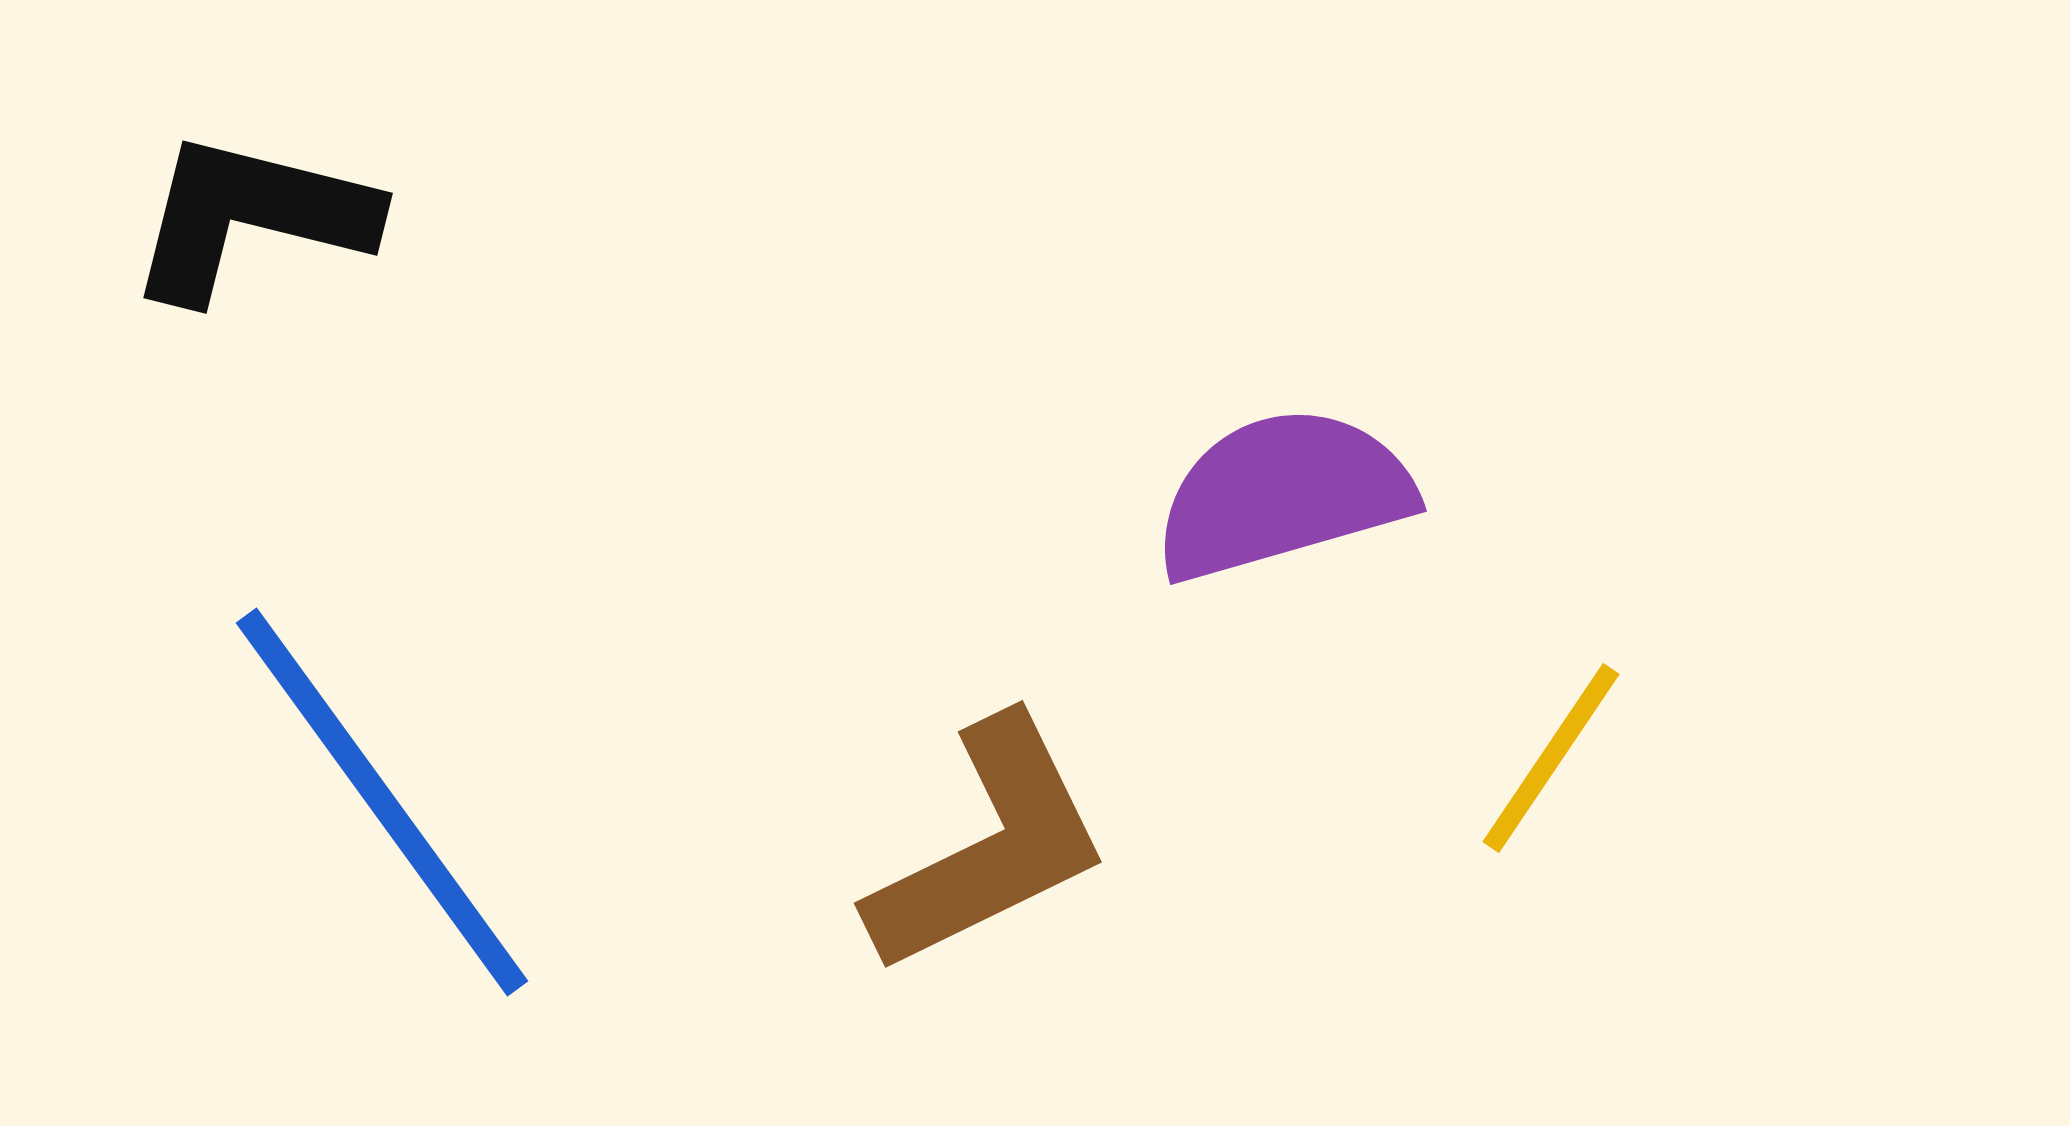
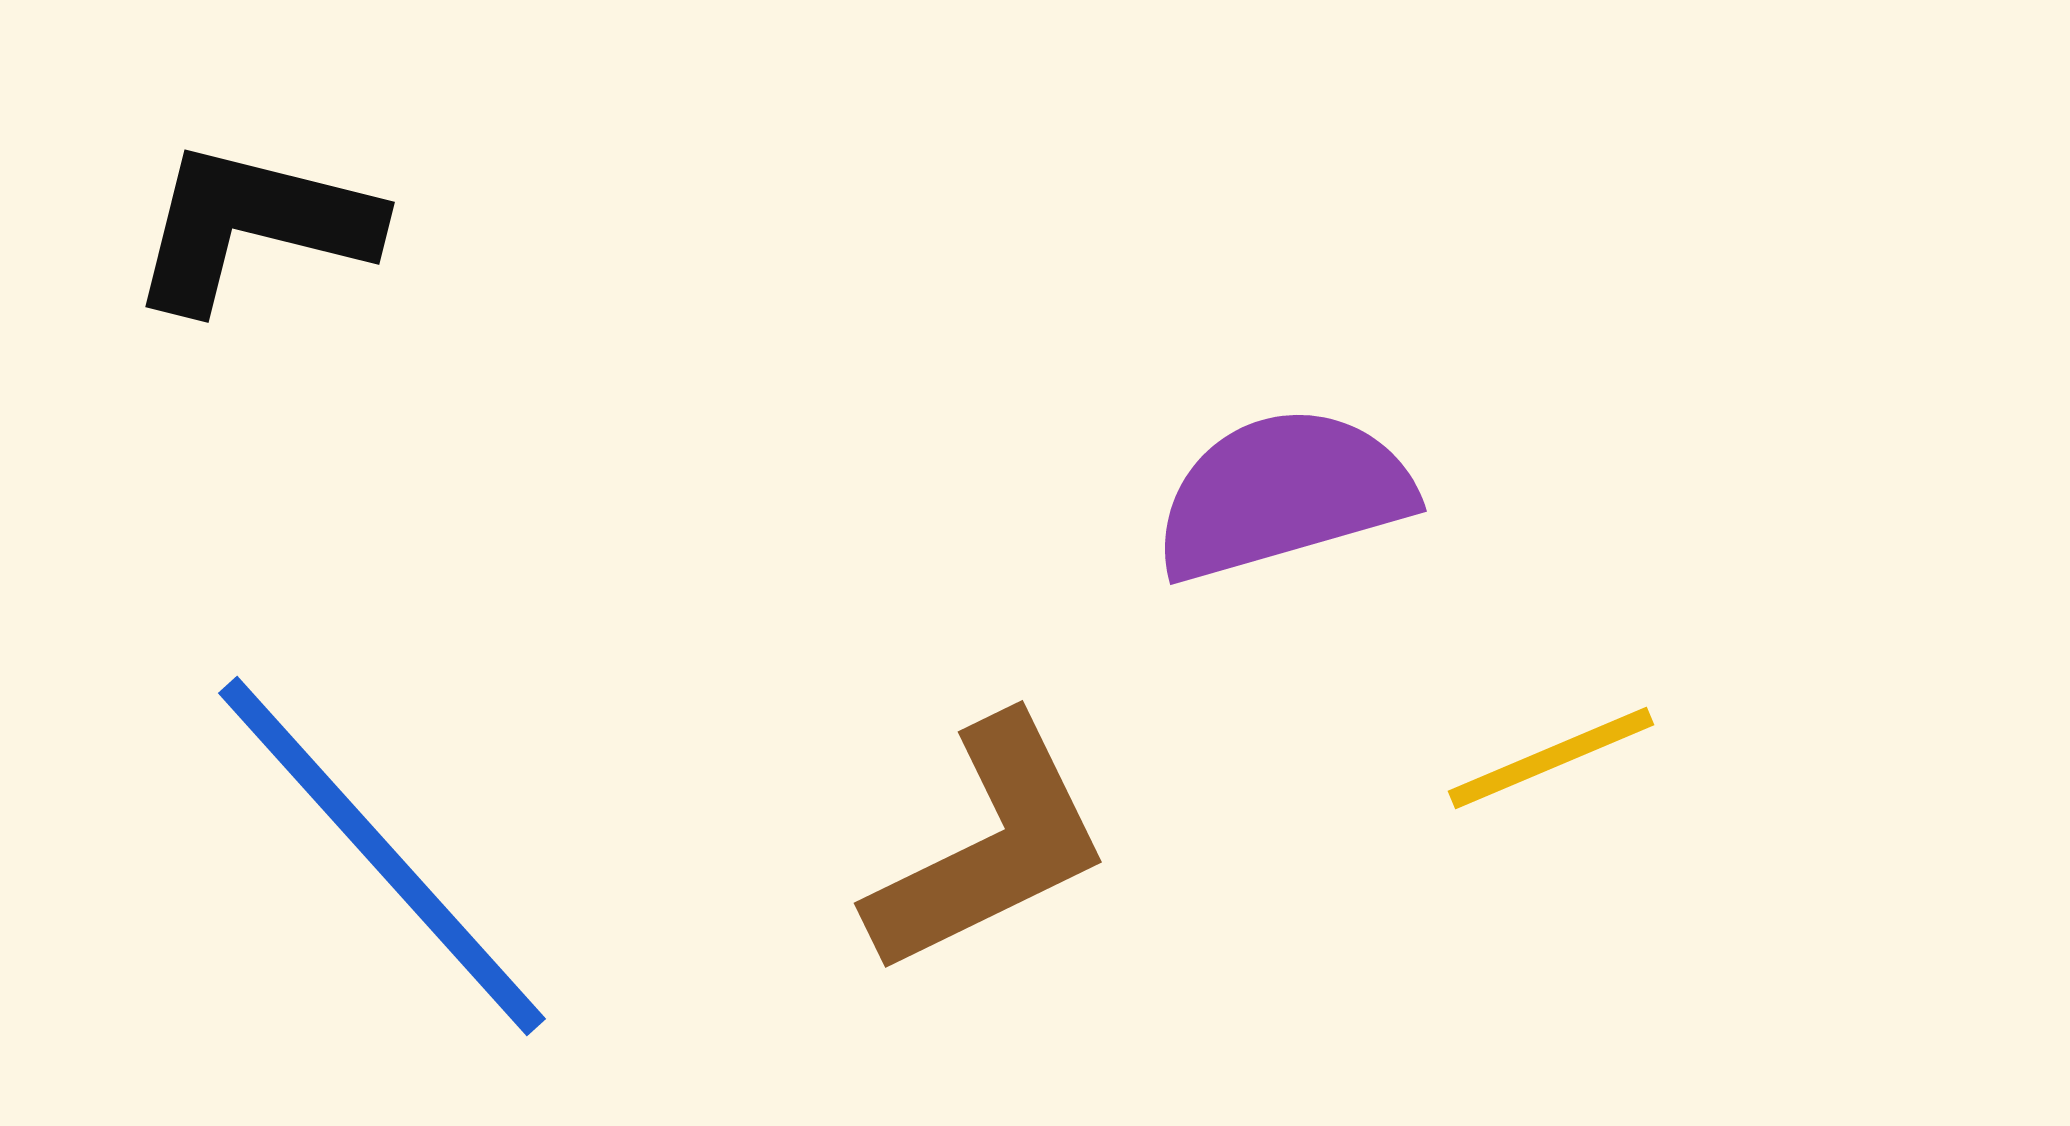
black L-shape: moved 2 px right, 9 px down
yellow line: rotated 33 degrees clockwise
blue line: moved 54 px down; rotated 6 degrees counterclockwise
